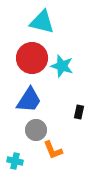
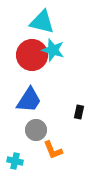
red circle: moved 3 px up
cyan star: moved 9 px left, 16 px up
